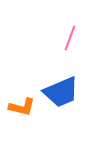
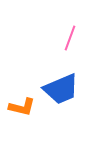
blue trapezoid: moved 3 px up
